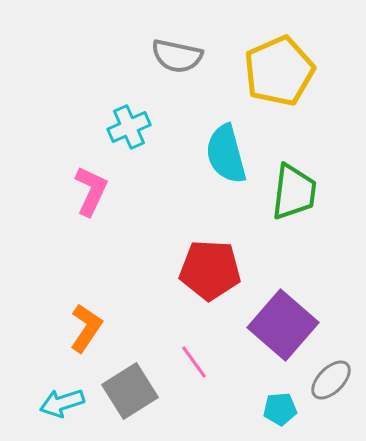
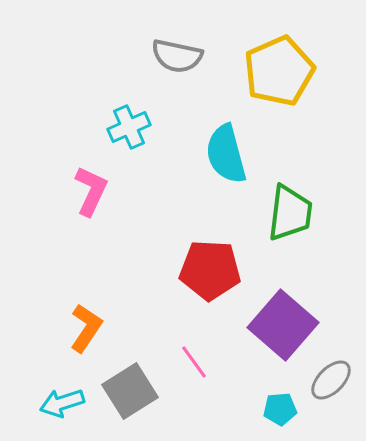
green trapezoid: moved 4 px left, 21 px down
